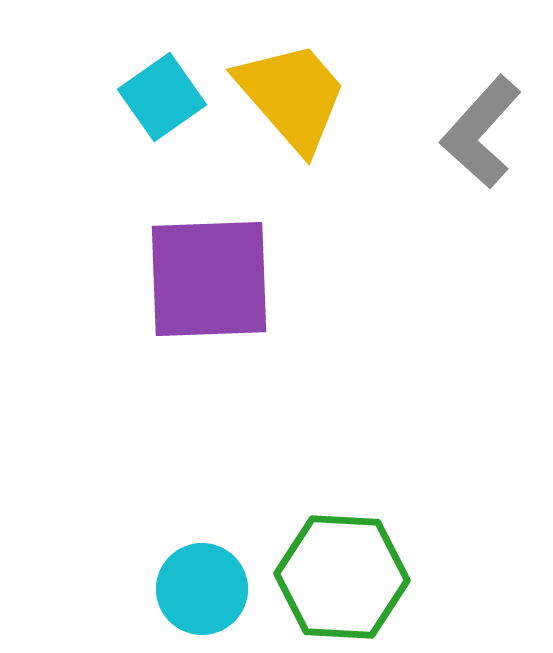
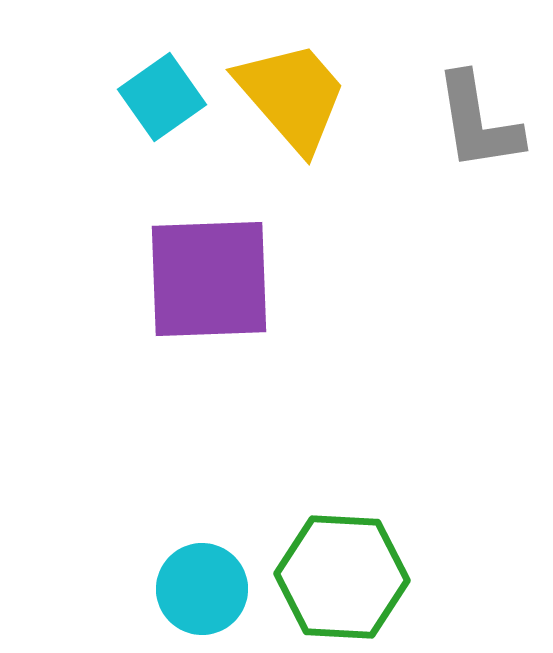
gray L-shape: moved 3 px left, 10 px up; rotated 51 degrees counterclockwise
